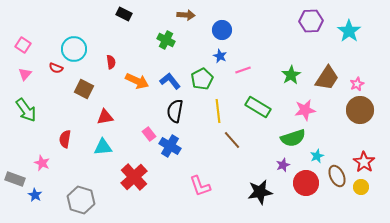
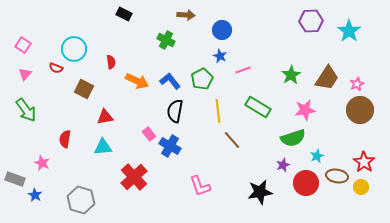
brown ellipse at (337, 176): rotated 55 degrees counterclockwise
